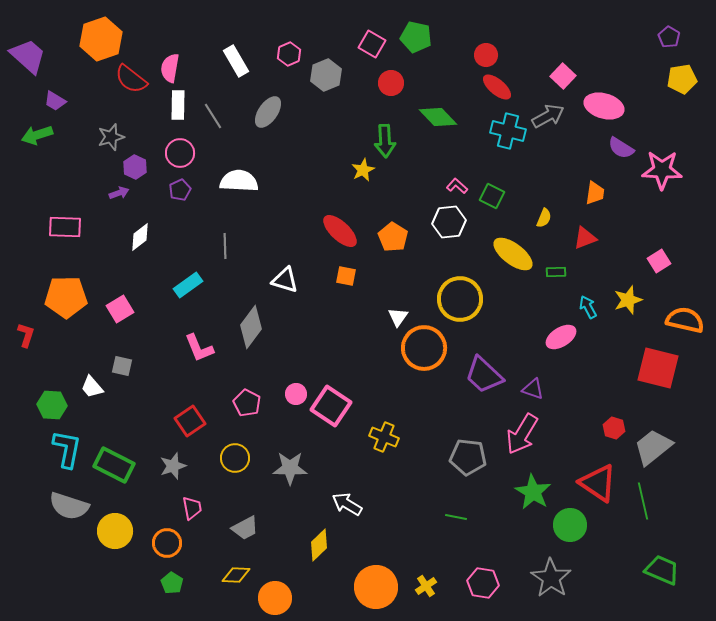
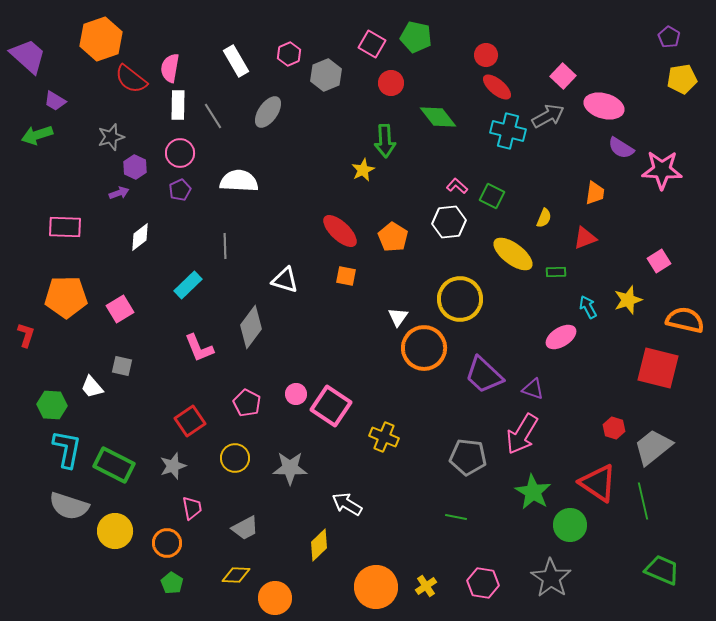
green diamond at (438, 117): rotated 6 degrees clockwise
cyan rectangle at (188, 285): rotated 8 degrees counterclockwise
